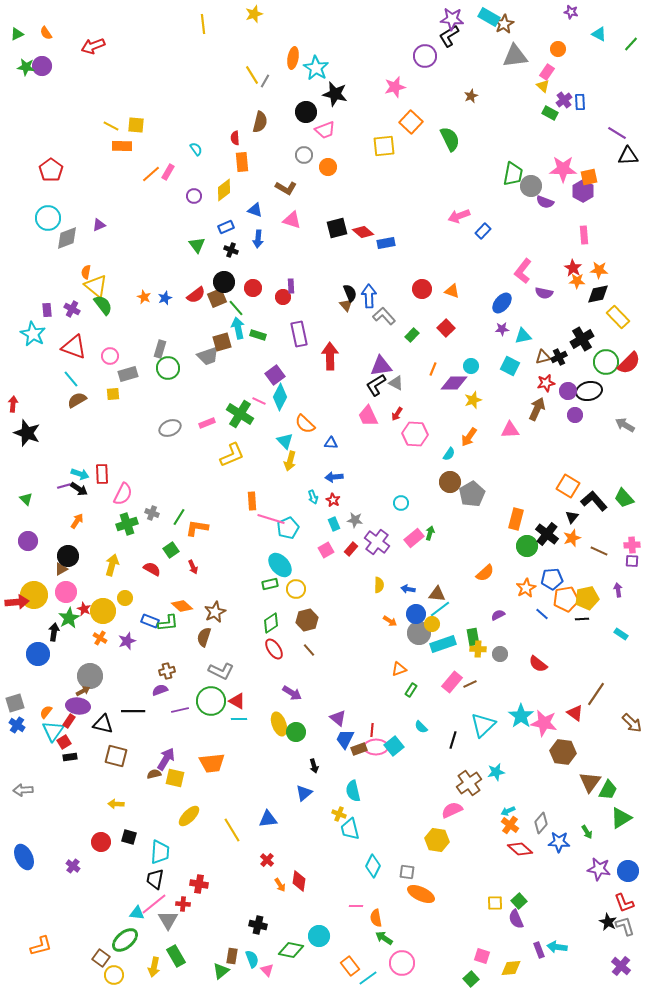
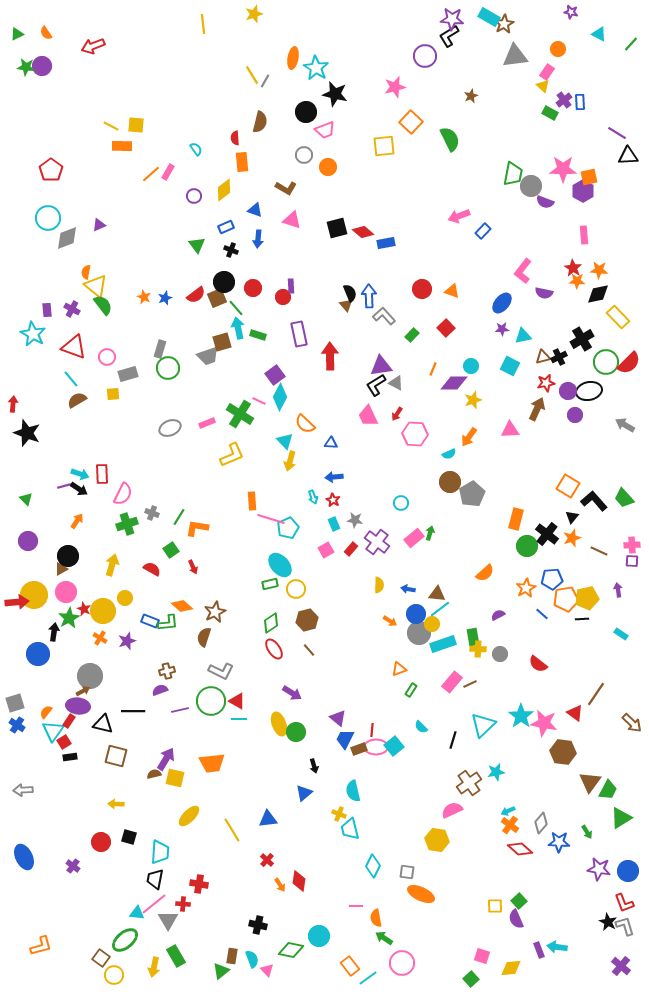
pink circle at (110, 356): moved 3 px left, 1 px down
cyan semicircle at (449, 454): rotated 32 degrees clockwise
yellow square at (495, 903): moved 3 px down
